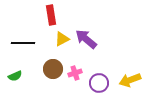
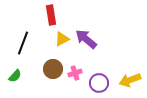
black line: rotated 70 degrees counterclockwise
green semicircle: rotated 24 degrees counterclockwise
